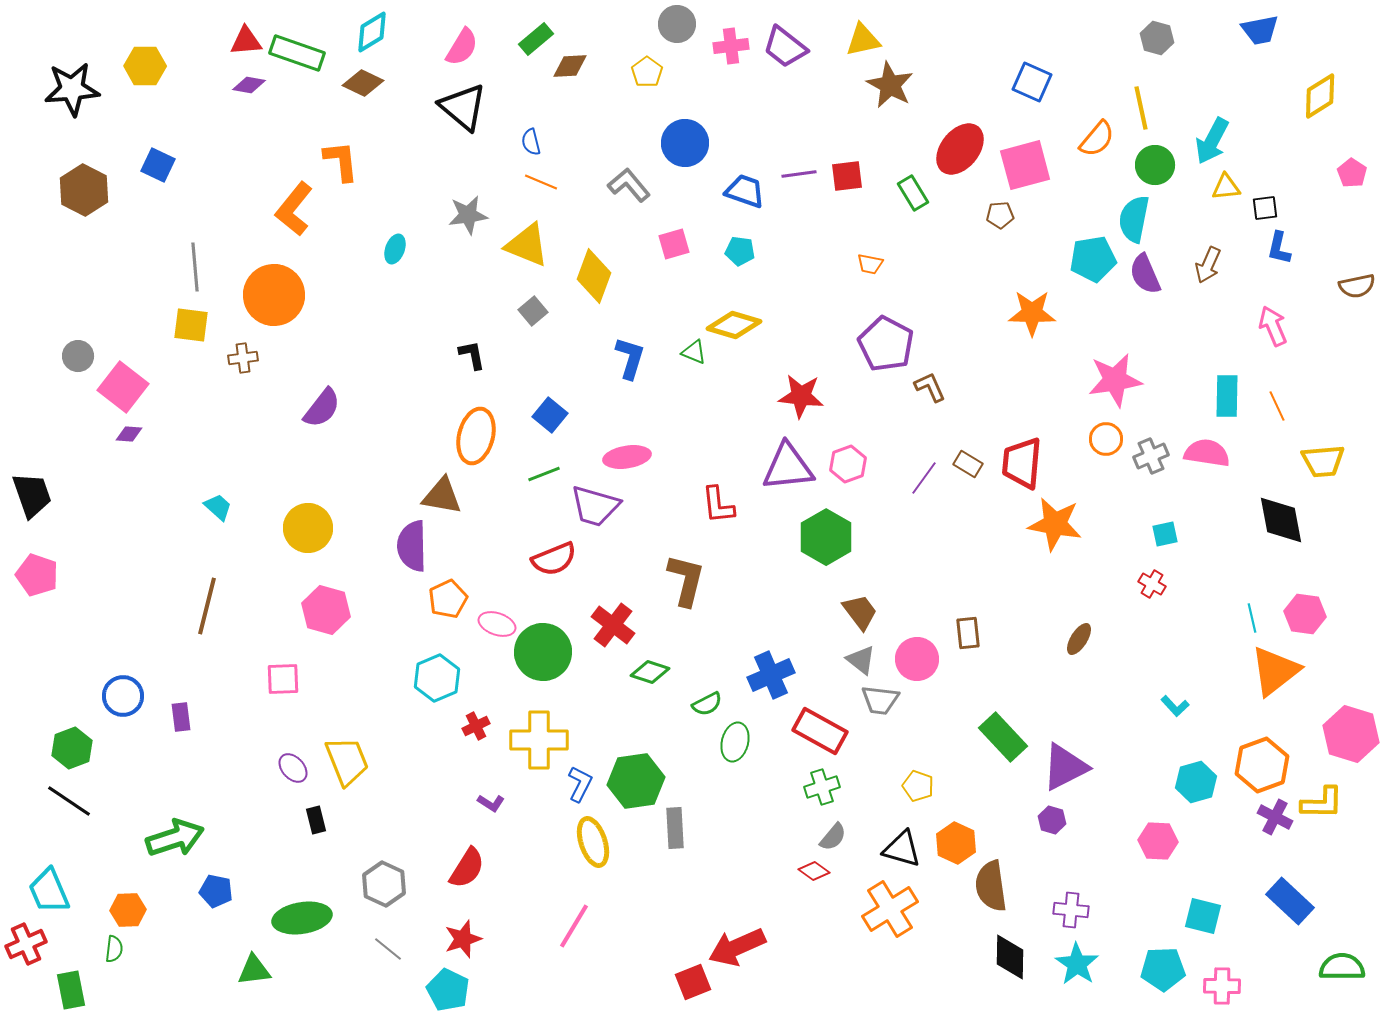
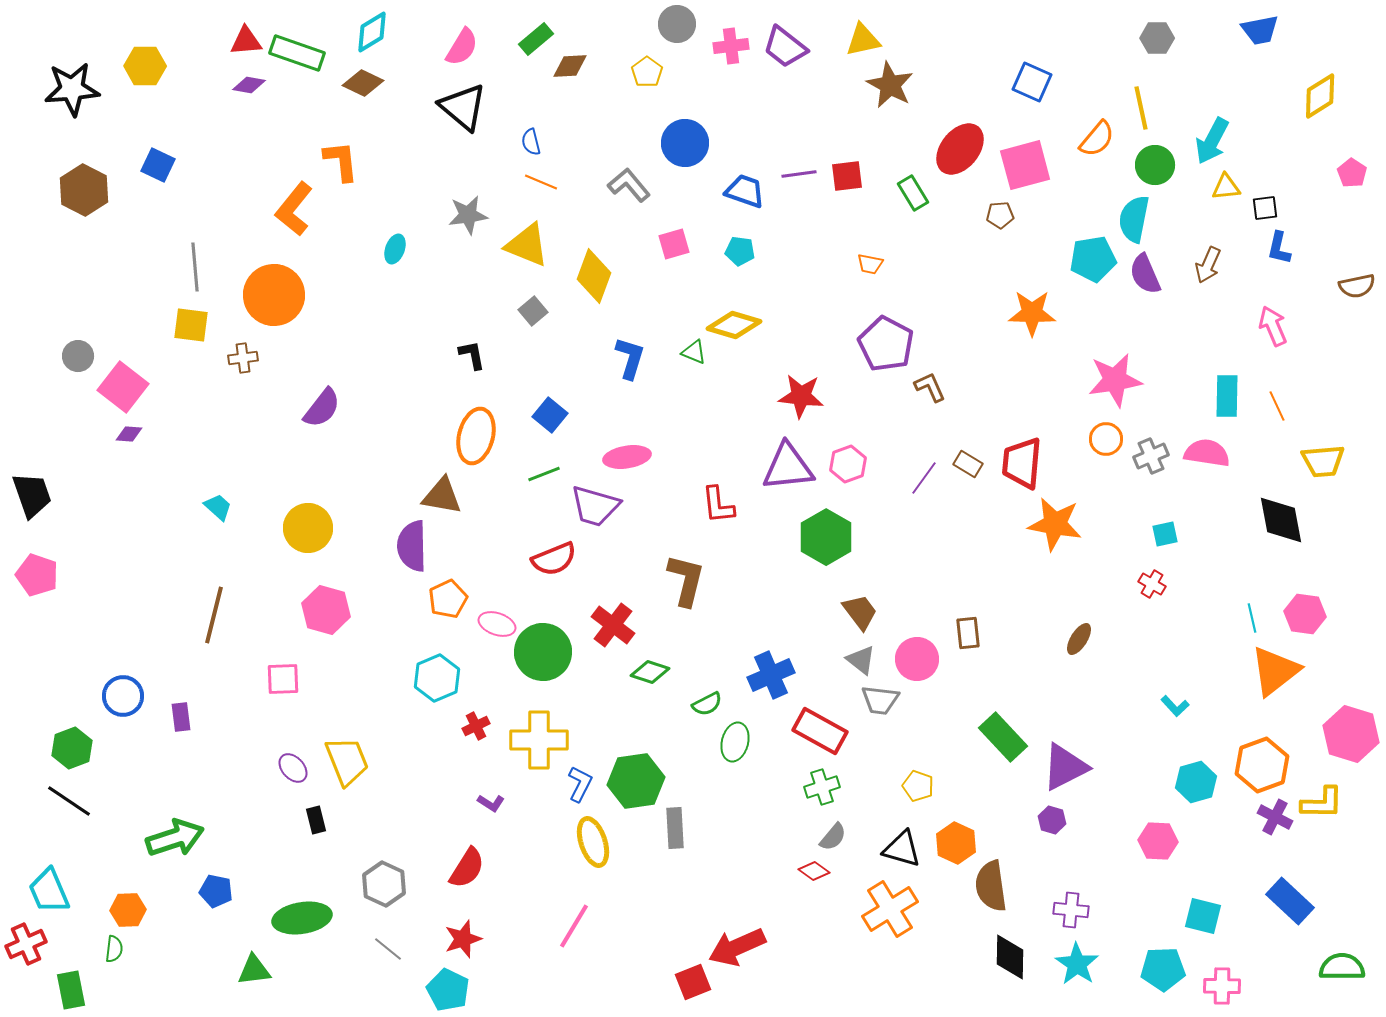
gray hexagon at (1157, 38): rotated 16 degrees counterclockwise
brown line at (207, 606): moved 7 px right, 9 px down
